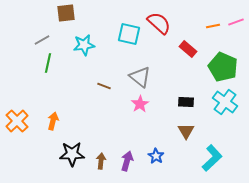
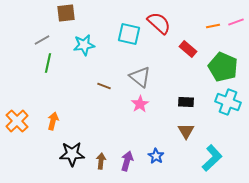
cyan cross: moved 3 px right; rotated 15 degrees counterclockwise
